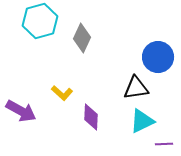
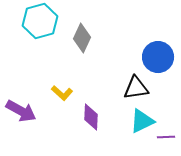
purple line: moved 2 px right, 7 px up
